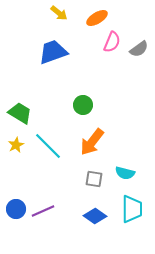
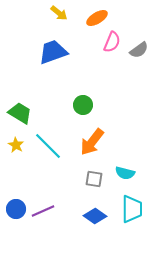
gray semicircle: moved 1 px down
yellow star: rotated 14 degrees counterclockwise
